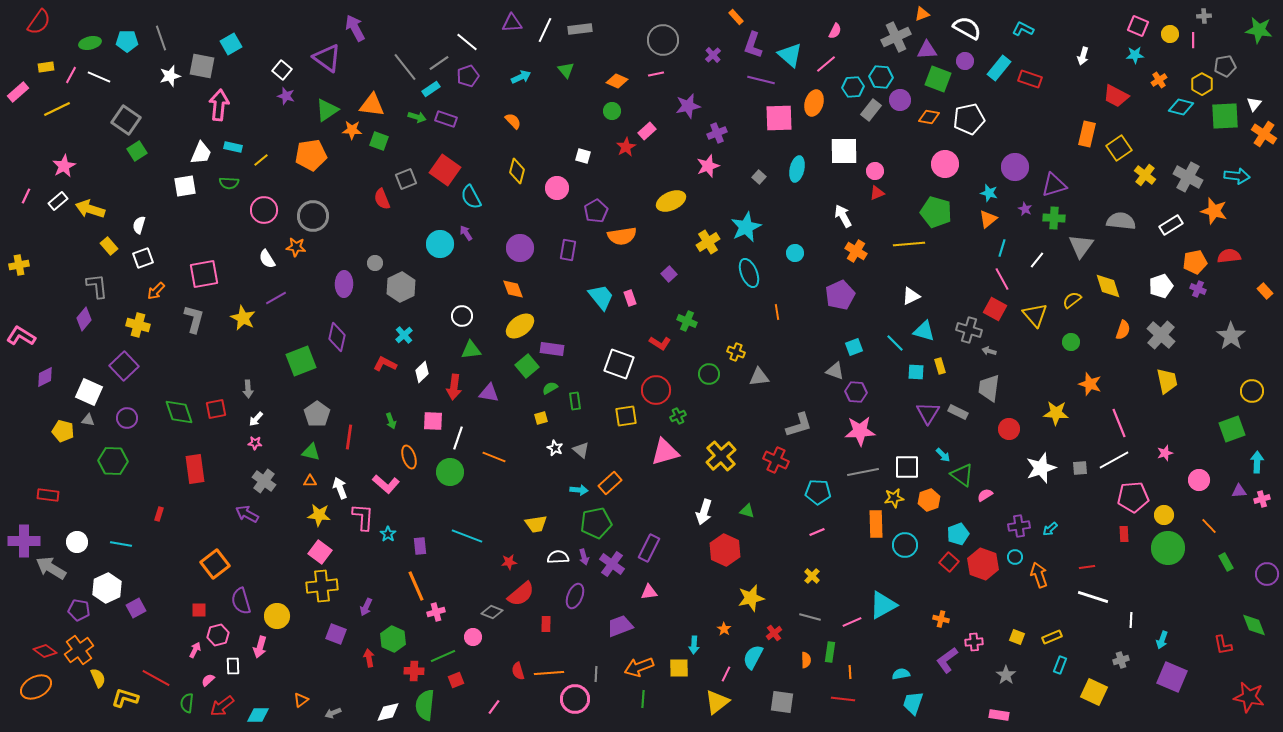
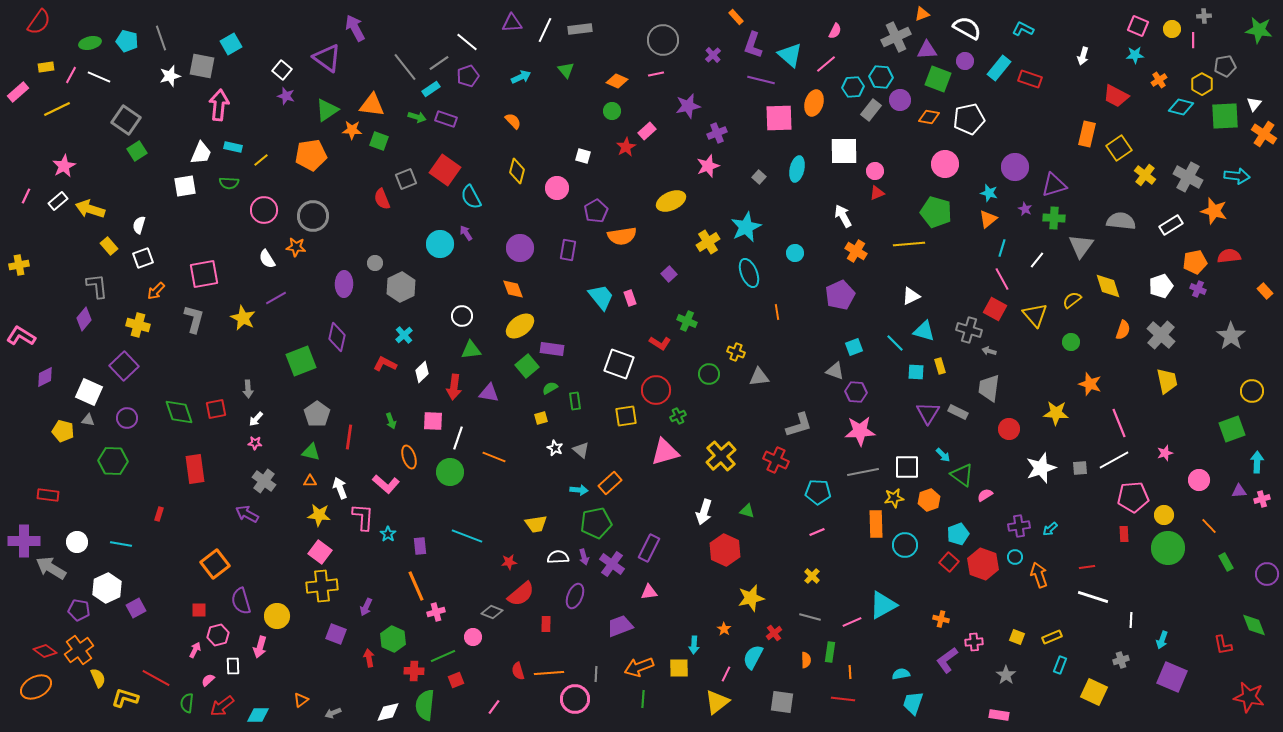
yellow circle at (1170, 34): moved 2 px right, 5 px up
cyan pentagon at (127, 41): rotated 15 degrees clockwise
